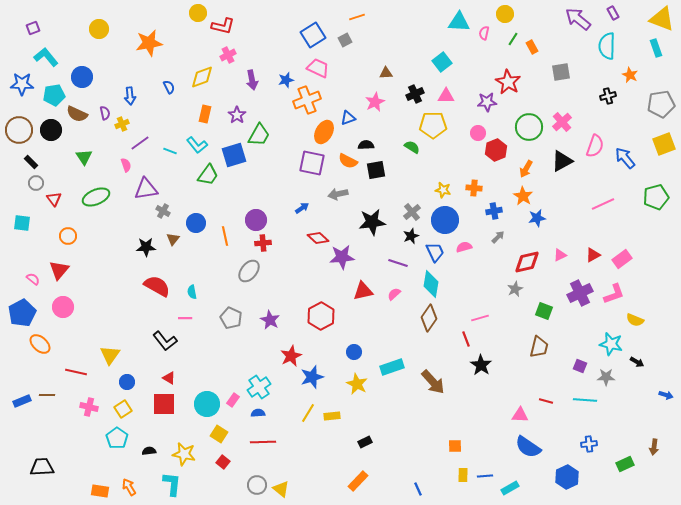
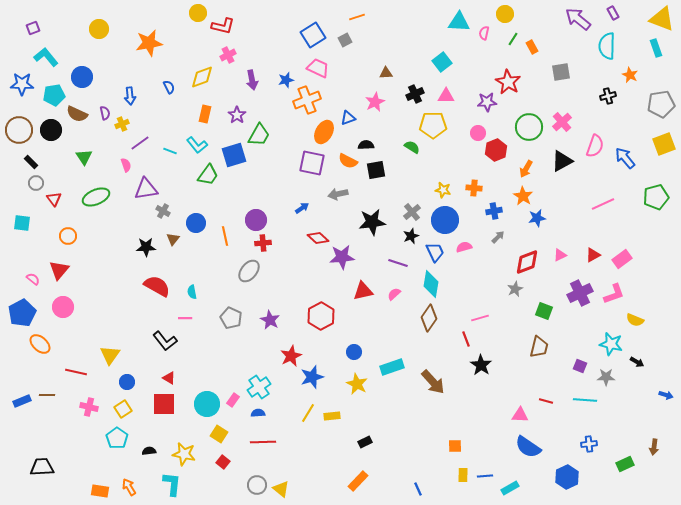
red diamond at (527, 262): rotated 8 degrees counterclockwise
